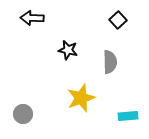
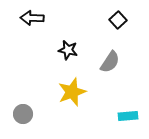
gray semicircle: rotated 35 degrees clockwise
yellow star: moved 9 px left, 6 px up
